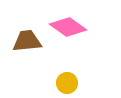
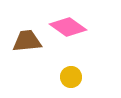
yellow circle: moved 4 px right, 6 px up
